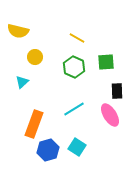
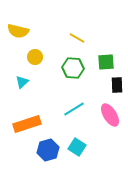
green hexagon: moved 1 px left, 1 px down; rotated 20 degrees counterclockwise
black rectangle: moved 6 px up
orange rectangle: moved 7 px left; rotated 52 degrees clockwise
